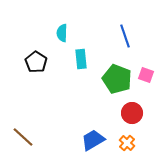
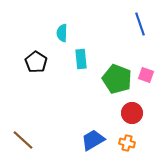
blue line: moved 15 px right, 12 px up
brown line: moved 3 px down
orange cross: rotated 28 degrees counterclockwise
